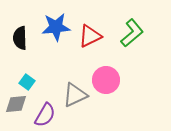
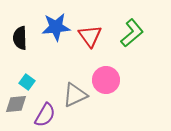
red triangle: rotated 40 degrees counterclockwise
